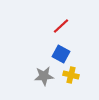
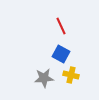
red line: rotated 72 degrees counterclockwise
gray star: moved 2 px down
